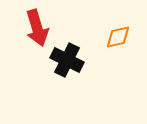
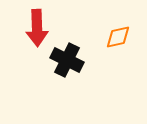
red arrow: rotated 15 degrees clockwise
